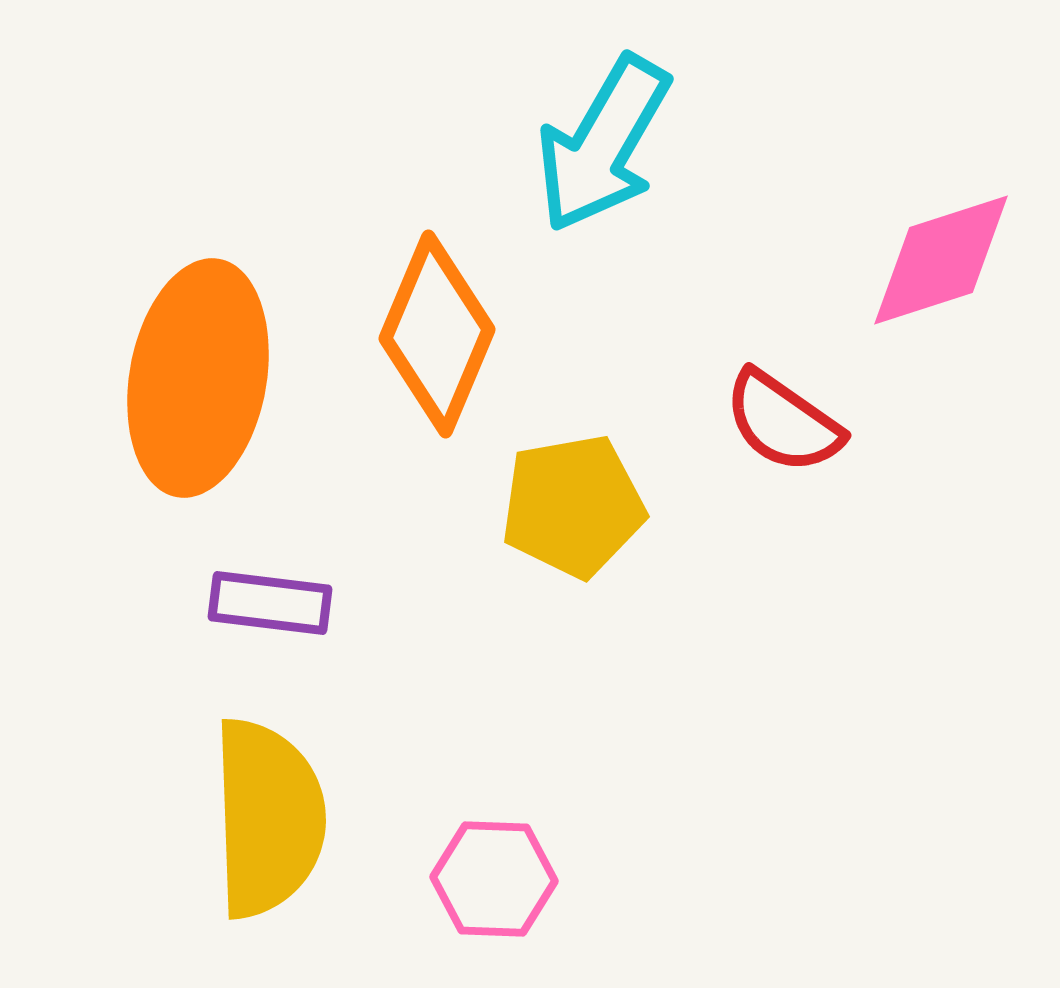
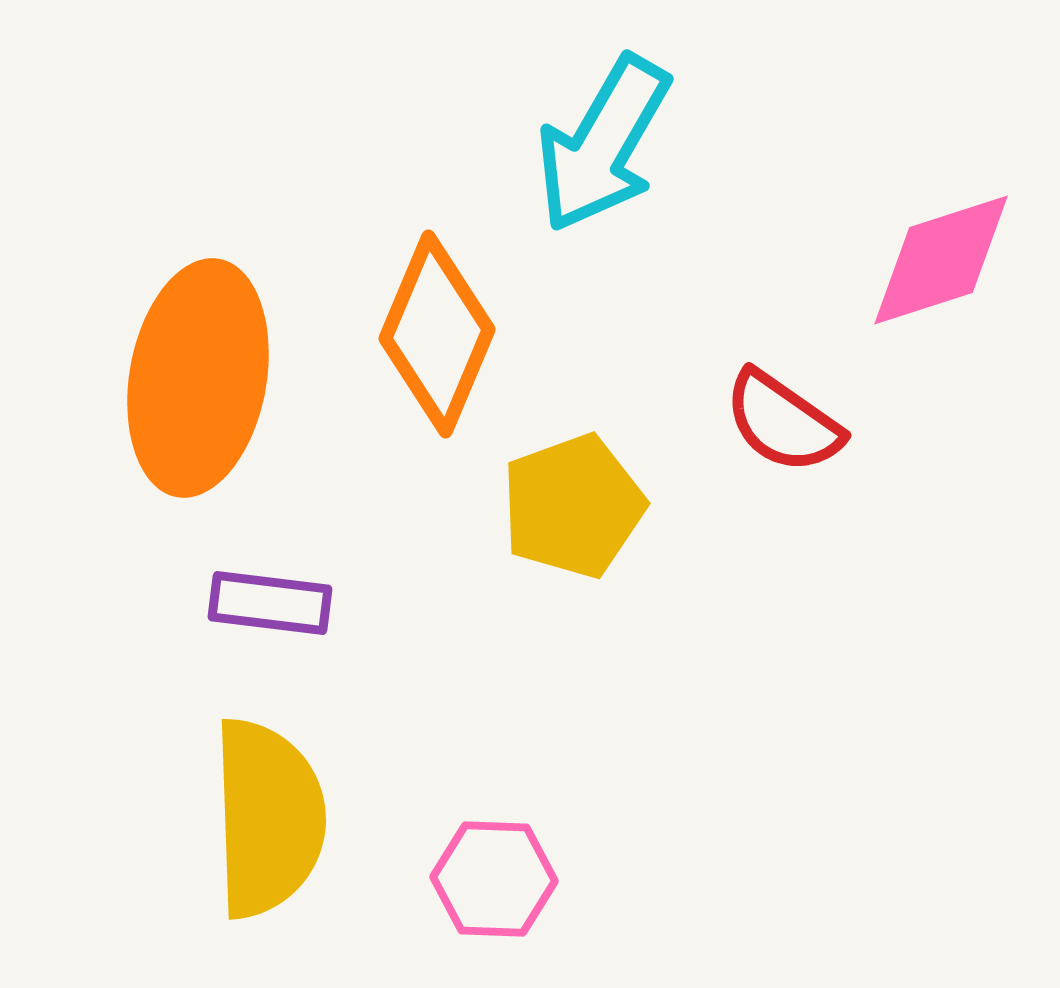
yellow pentagon: rotated 10 degrees counterclockwise
